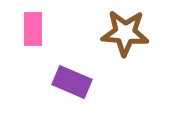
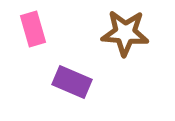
pink rectangle: rotated 16 degrees counterclockwise
